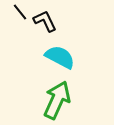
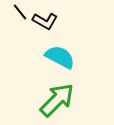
black L-shape: rotated 145 degrees clockwise
green arrow: rotated 21 degrees clockwise
